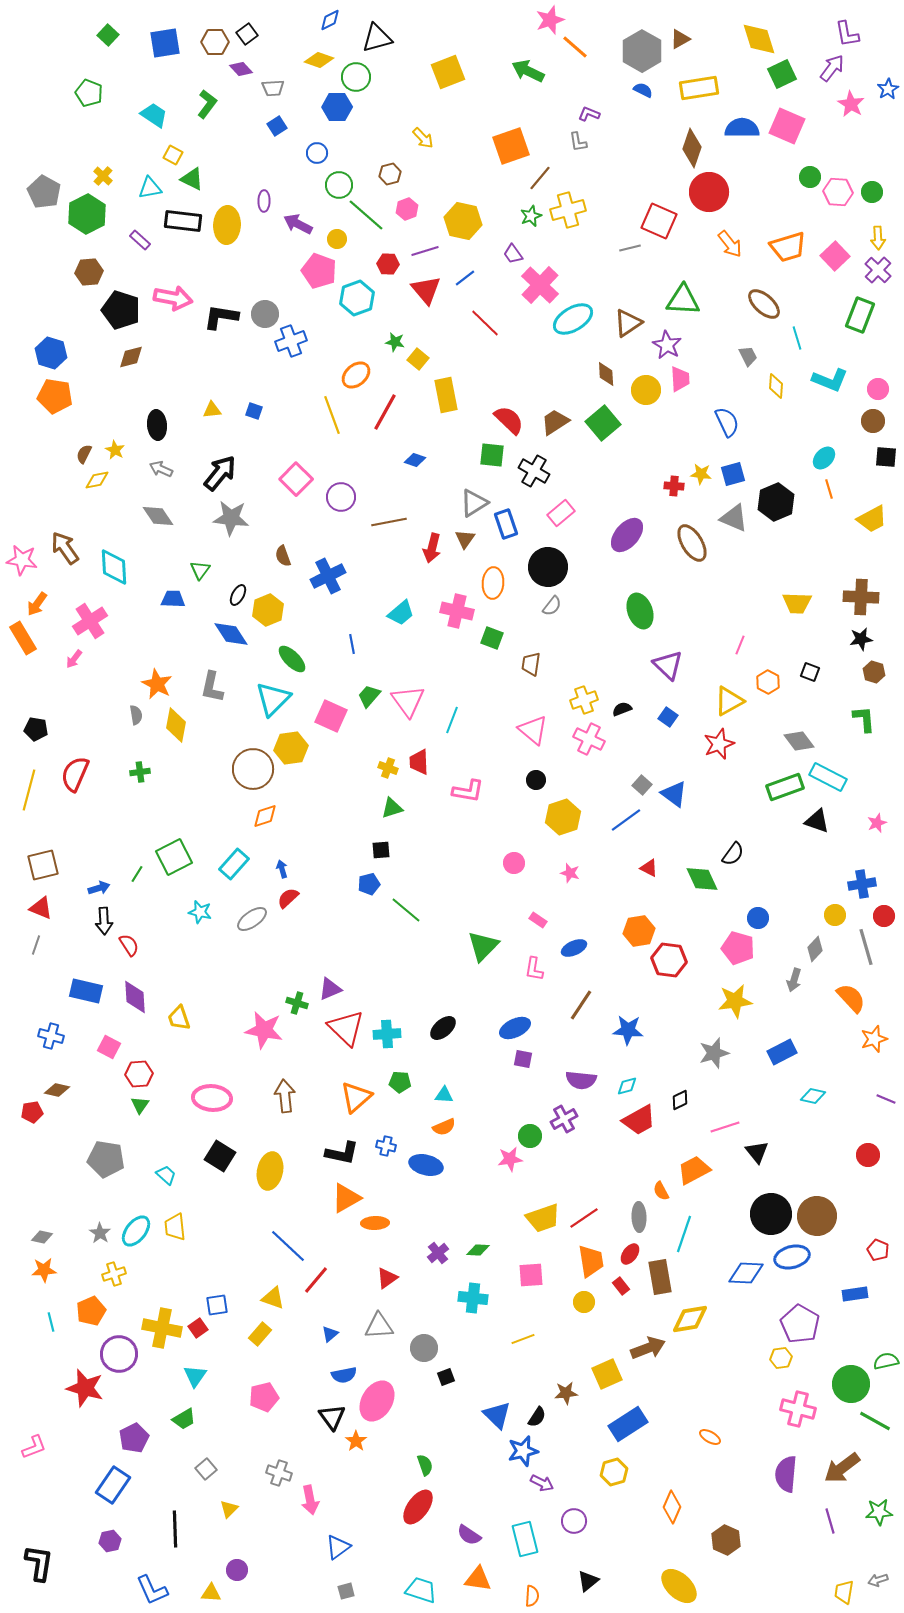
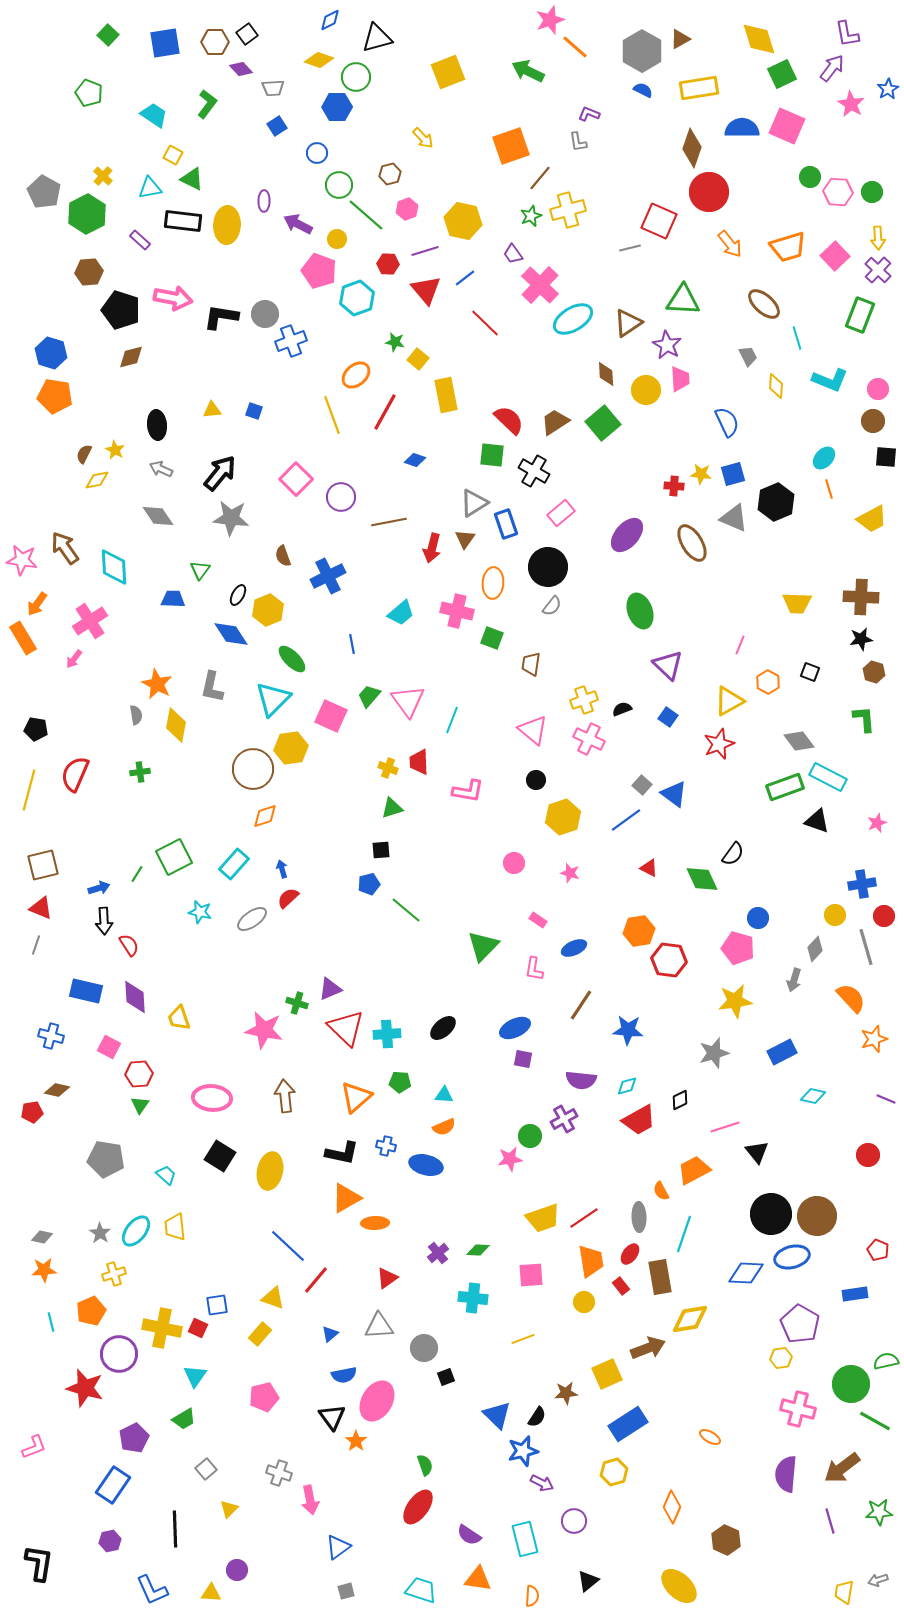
red square at (198, 1328): rotated 30 degrees counterclockwise
